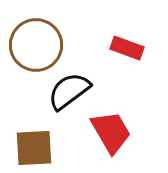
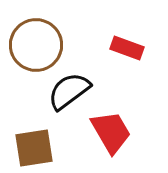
brown square: rotated 6 degrees counterclockwise
